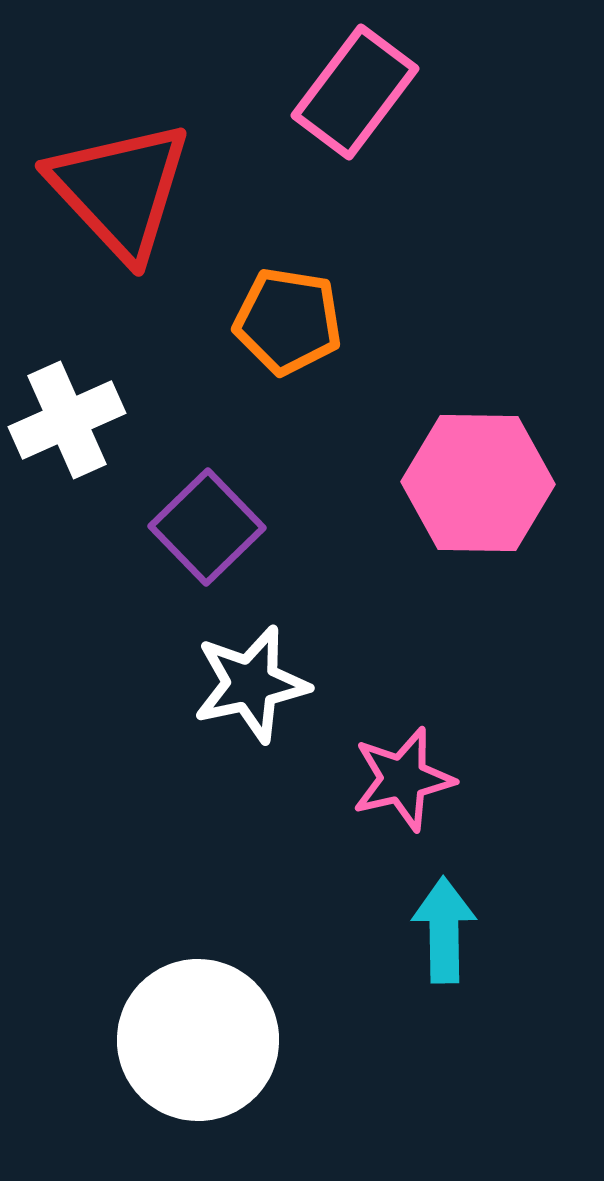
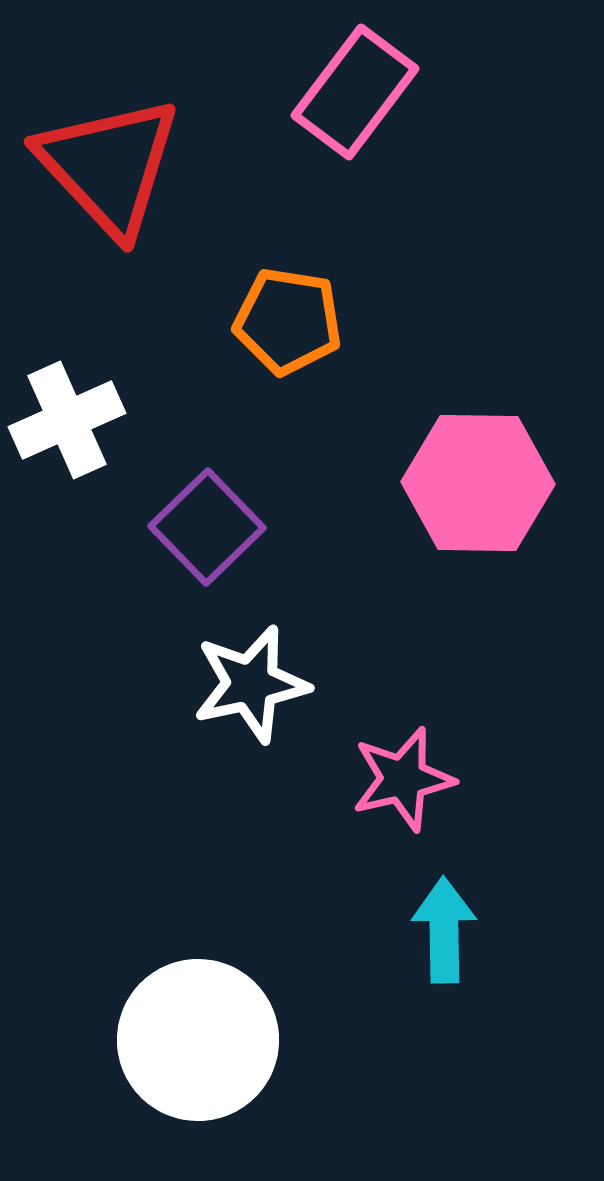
red triangle: moved 11 px left, 24 px up
